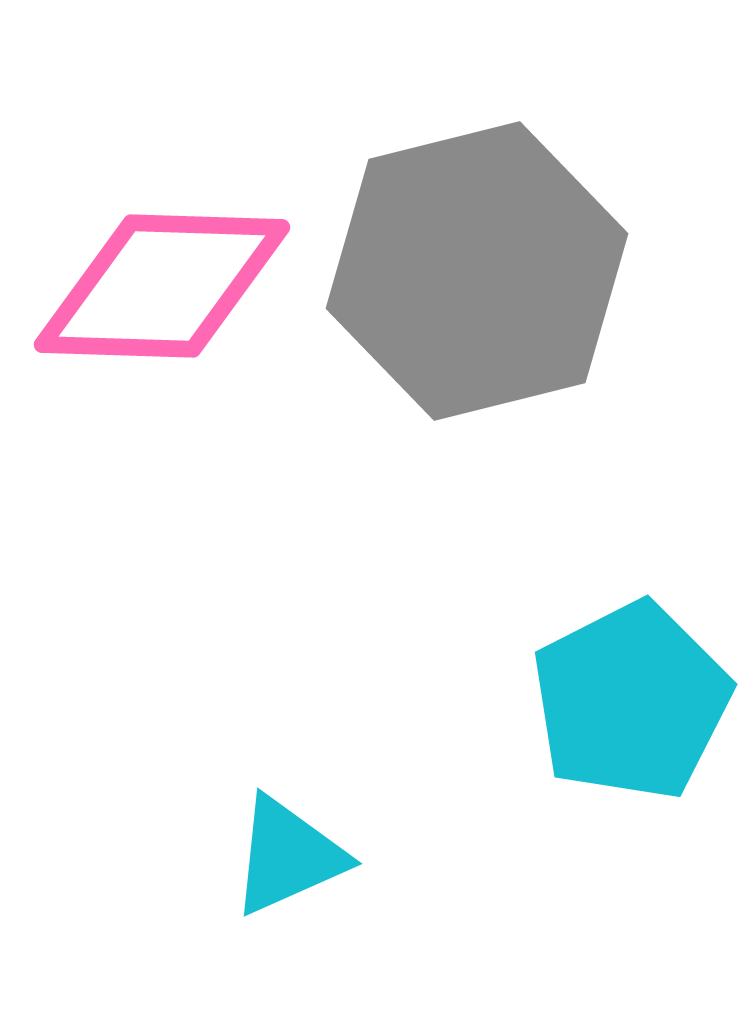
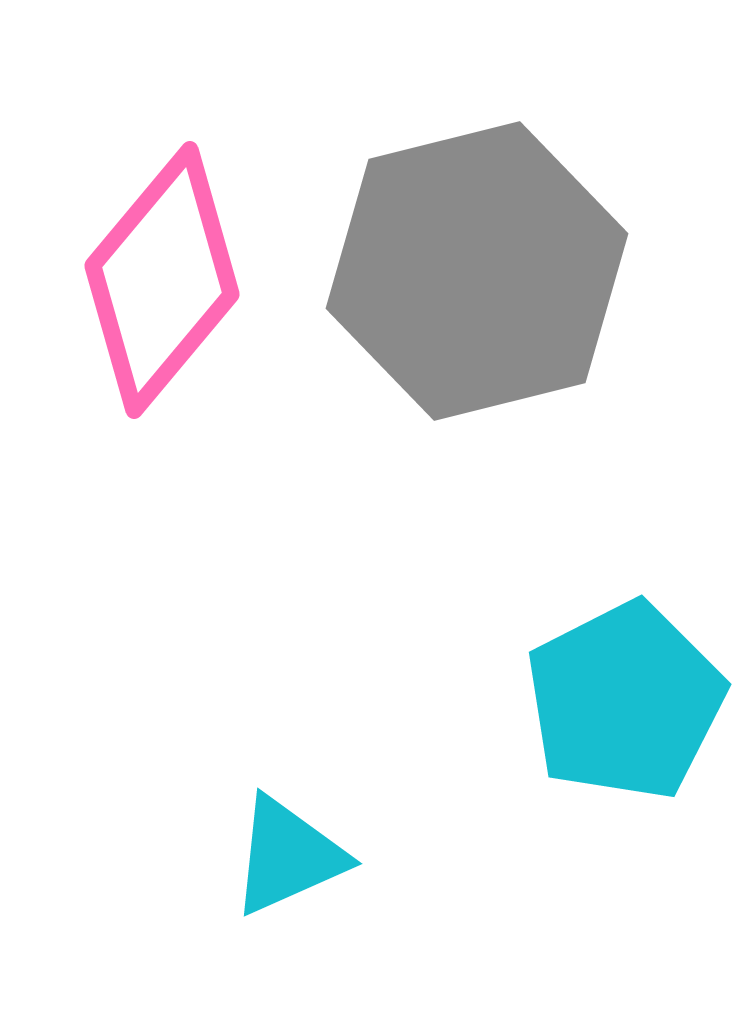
pink diamond: moved 6 px up; rotated 52 degrees counterclockwise
cyan pentagon: moved 6 px left
